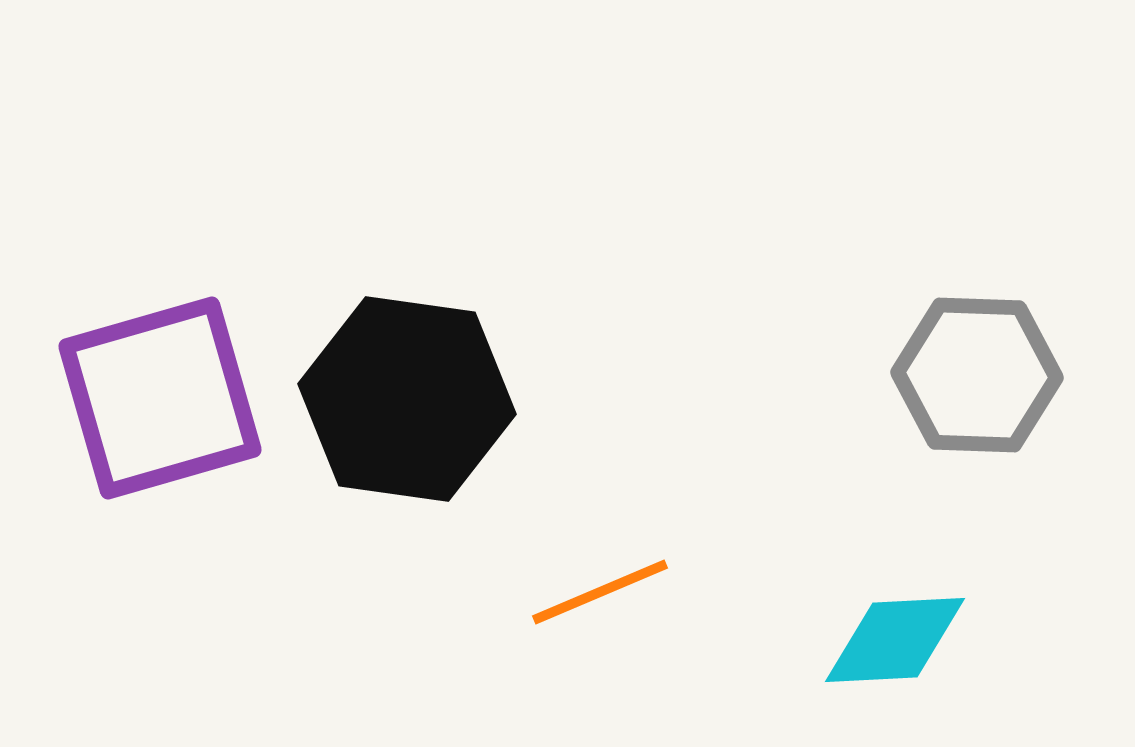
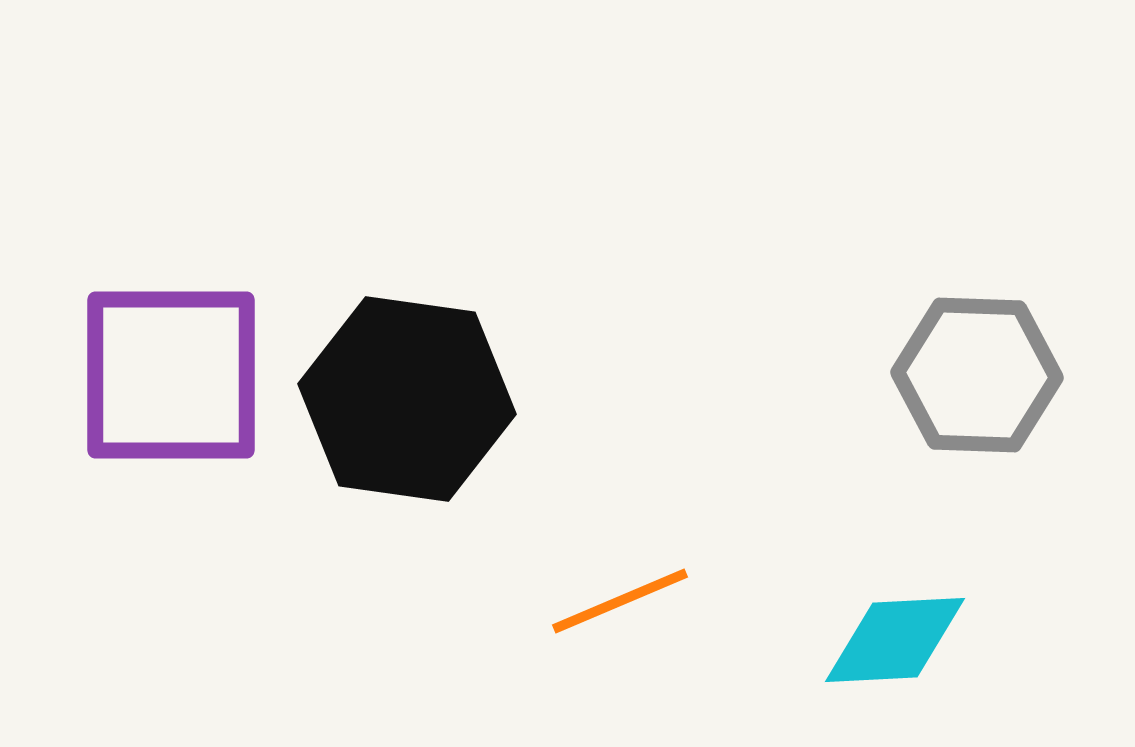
purple square: moved 11 px right, 23 px up; rotated 16 degrees clockwise
orange line: moved 20 px right, 9 px down
